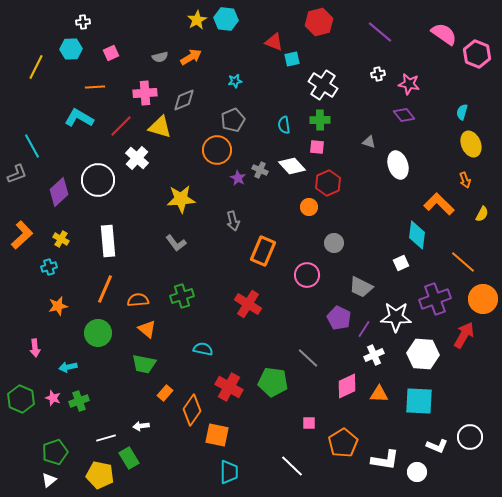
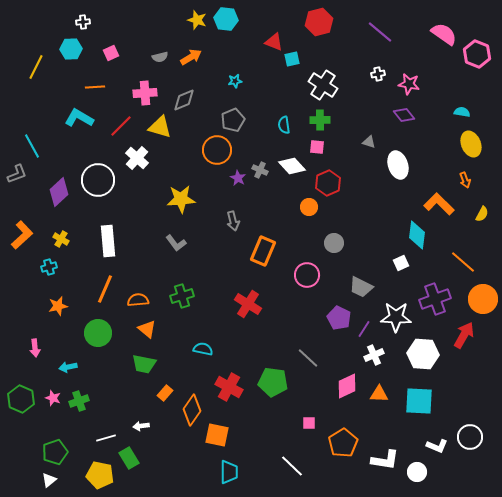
yellow star at (197, 20): rotated 24 degrees counterclockwise
cyan semicircle at (462, 112): rotated 84 degrees clockwise
